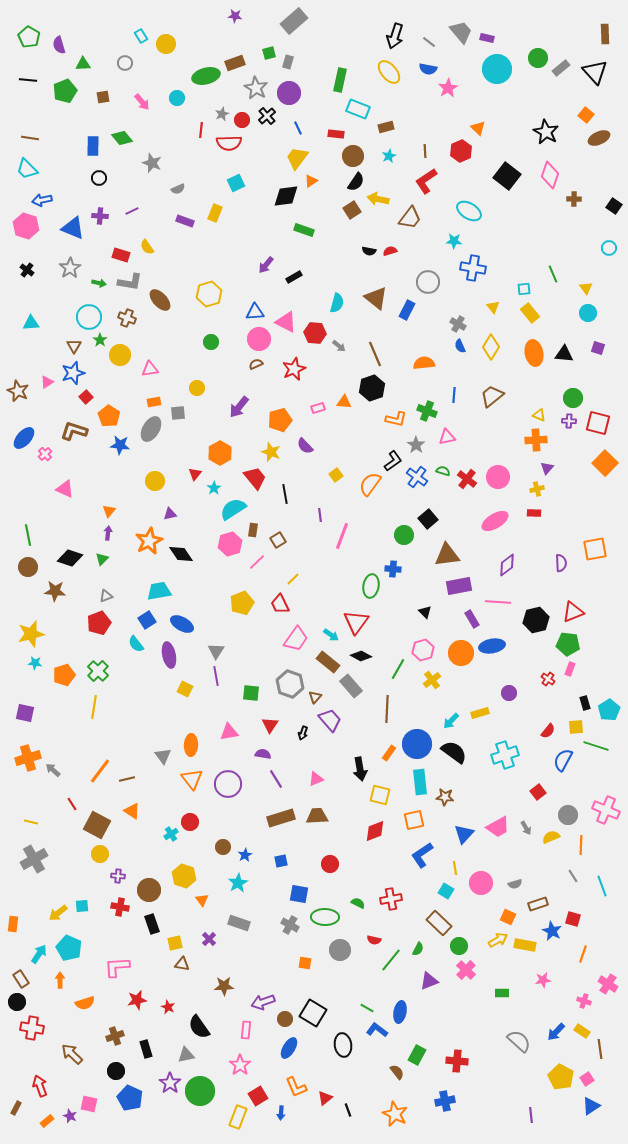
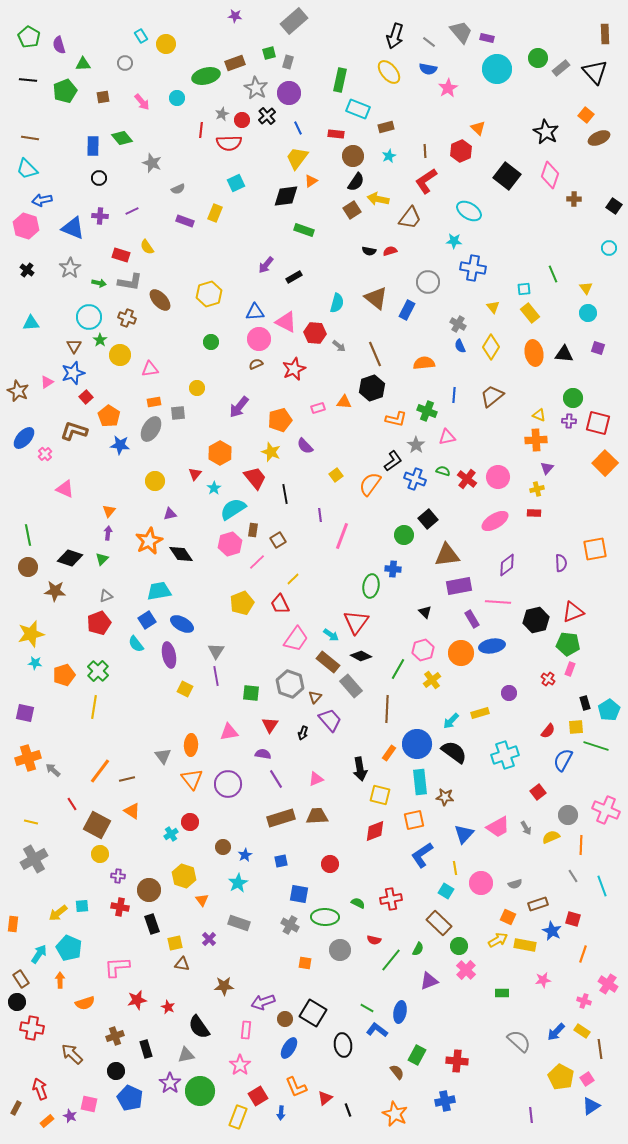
blue cross at (417, 477): moved 2 px left, 2 px down; rotated 15 degrees counterclockwise
red arrow at (40, 1086): moved 3 px down
